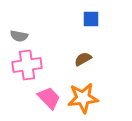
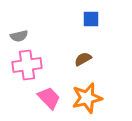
gray semicircle: rotated 24 degrees counterclockwise
orange star: moved 4 px right; rotated 8 degrees counterclockwise
